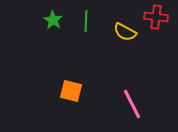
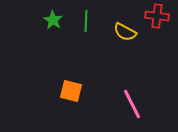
red cross: moved 1 px right, 1 px up
